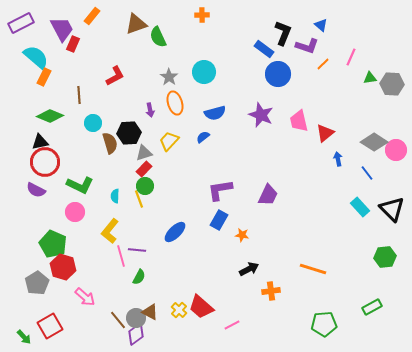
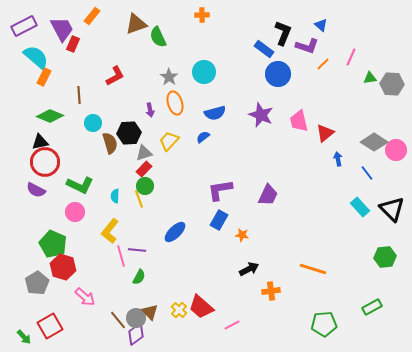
purple rectangle at (21, 23): moved 3 px right, 3 px down
brown triangle at (150, 312): rotated 18 degrees clockwise
